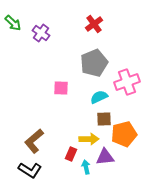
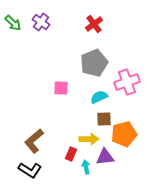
purple cross: moved 11 px up
